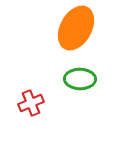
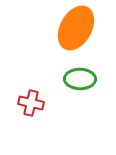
red cross: rotated 35 degrees clockwise
